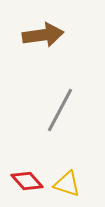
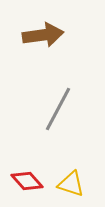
gray line: moved 2 px left, 1 px up
yellow triangle: moved 4 px right
